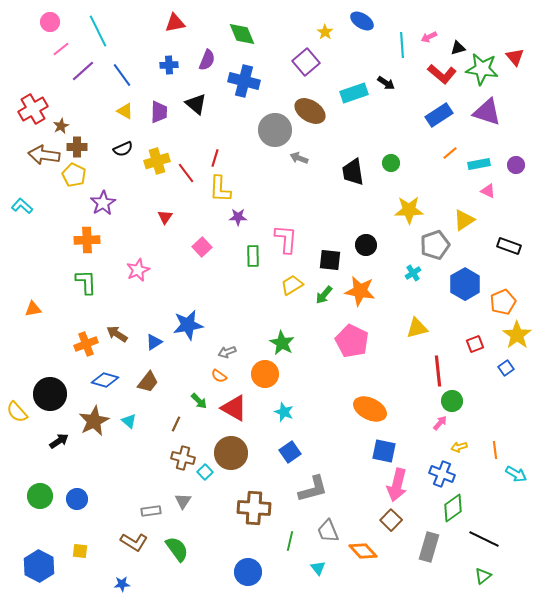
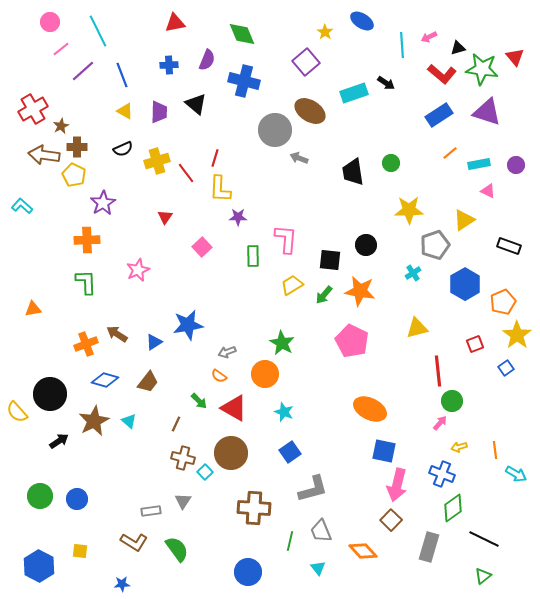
blue line at (122, 75): rotated 15 degrees clockwise
gray trapezoid at (328, 531): moved 7 px left
